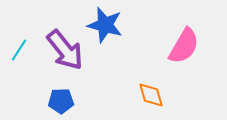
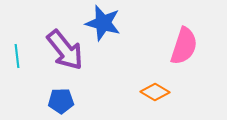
blue star: moved 2 px left, 2 px up
pink semicircle: rotated 12 degrees counterclockwise
cyan line: moved 2 px left, 6 px down; rotated 40 degrees counterclockwise
orange diamond: moved 4 px right, 3 px up; rotated 44 degrees counterclockwise
